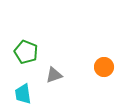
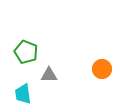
orange circle: moved 2 px left, 2 px down
gray triangle: moved 5 px left; rotated 18 degrees clockwise
